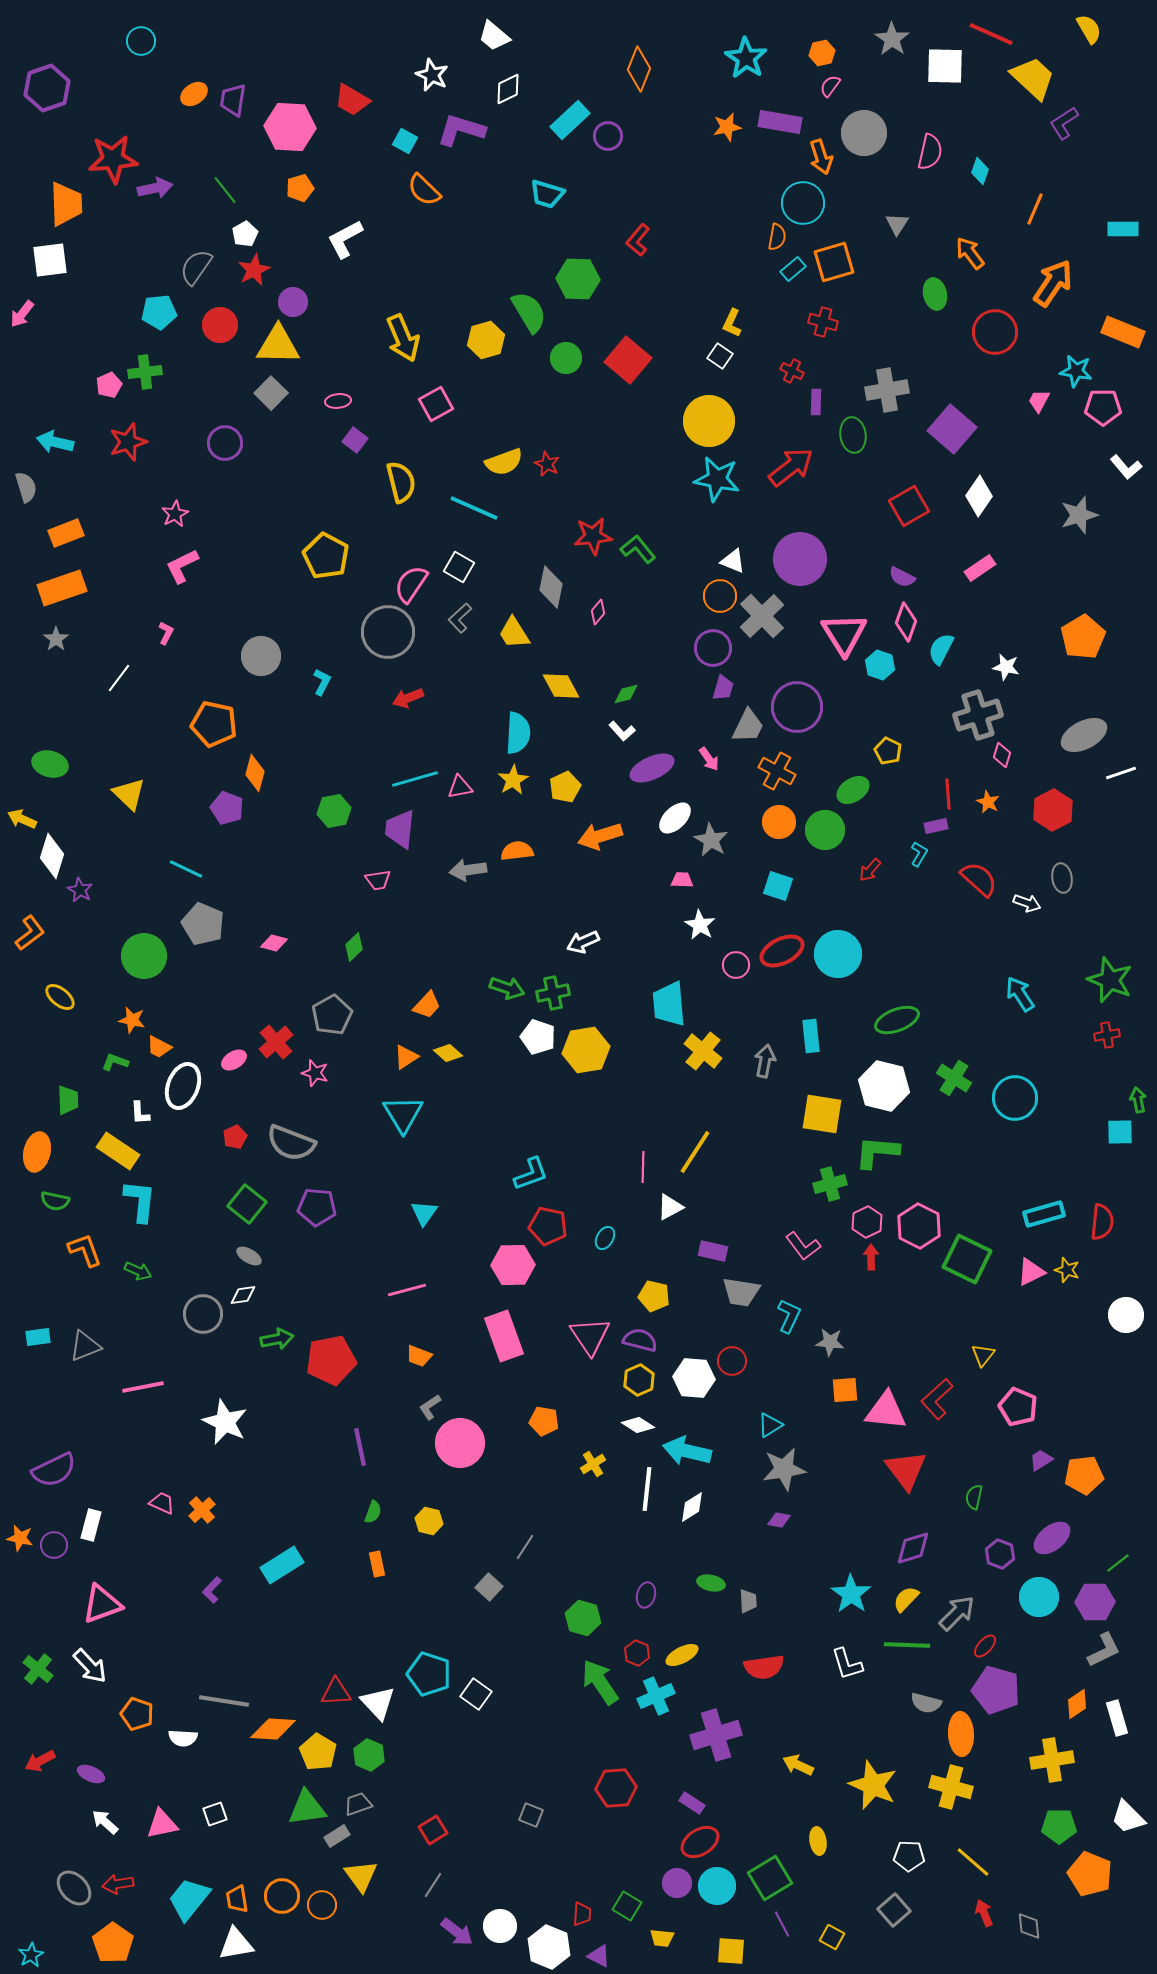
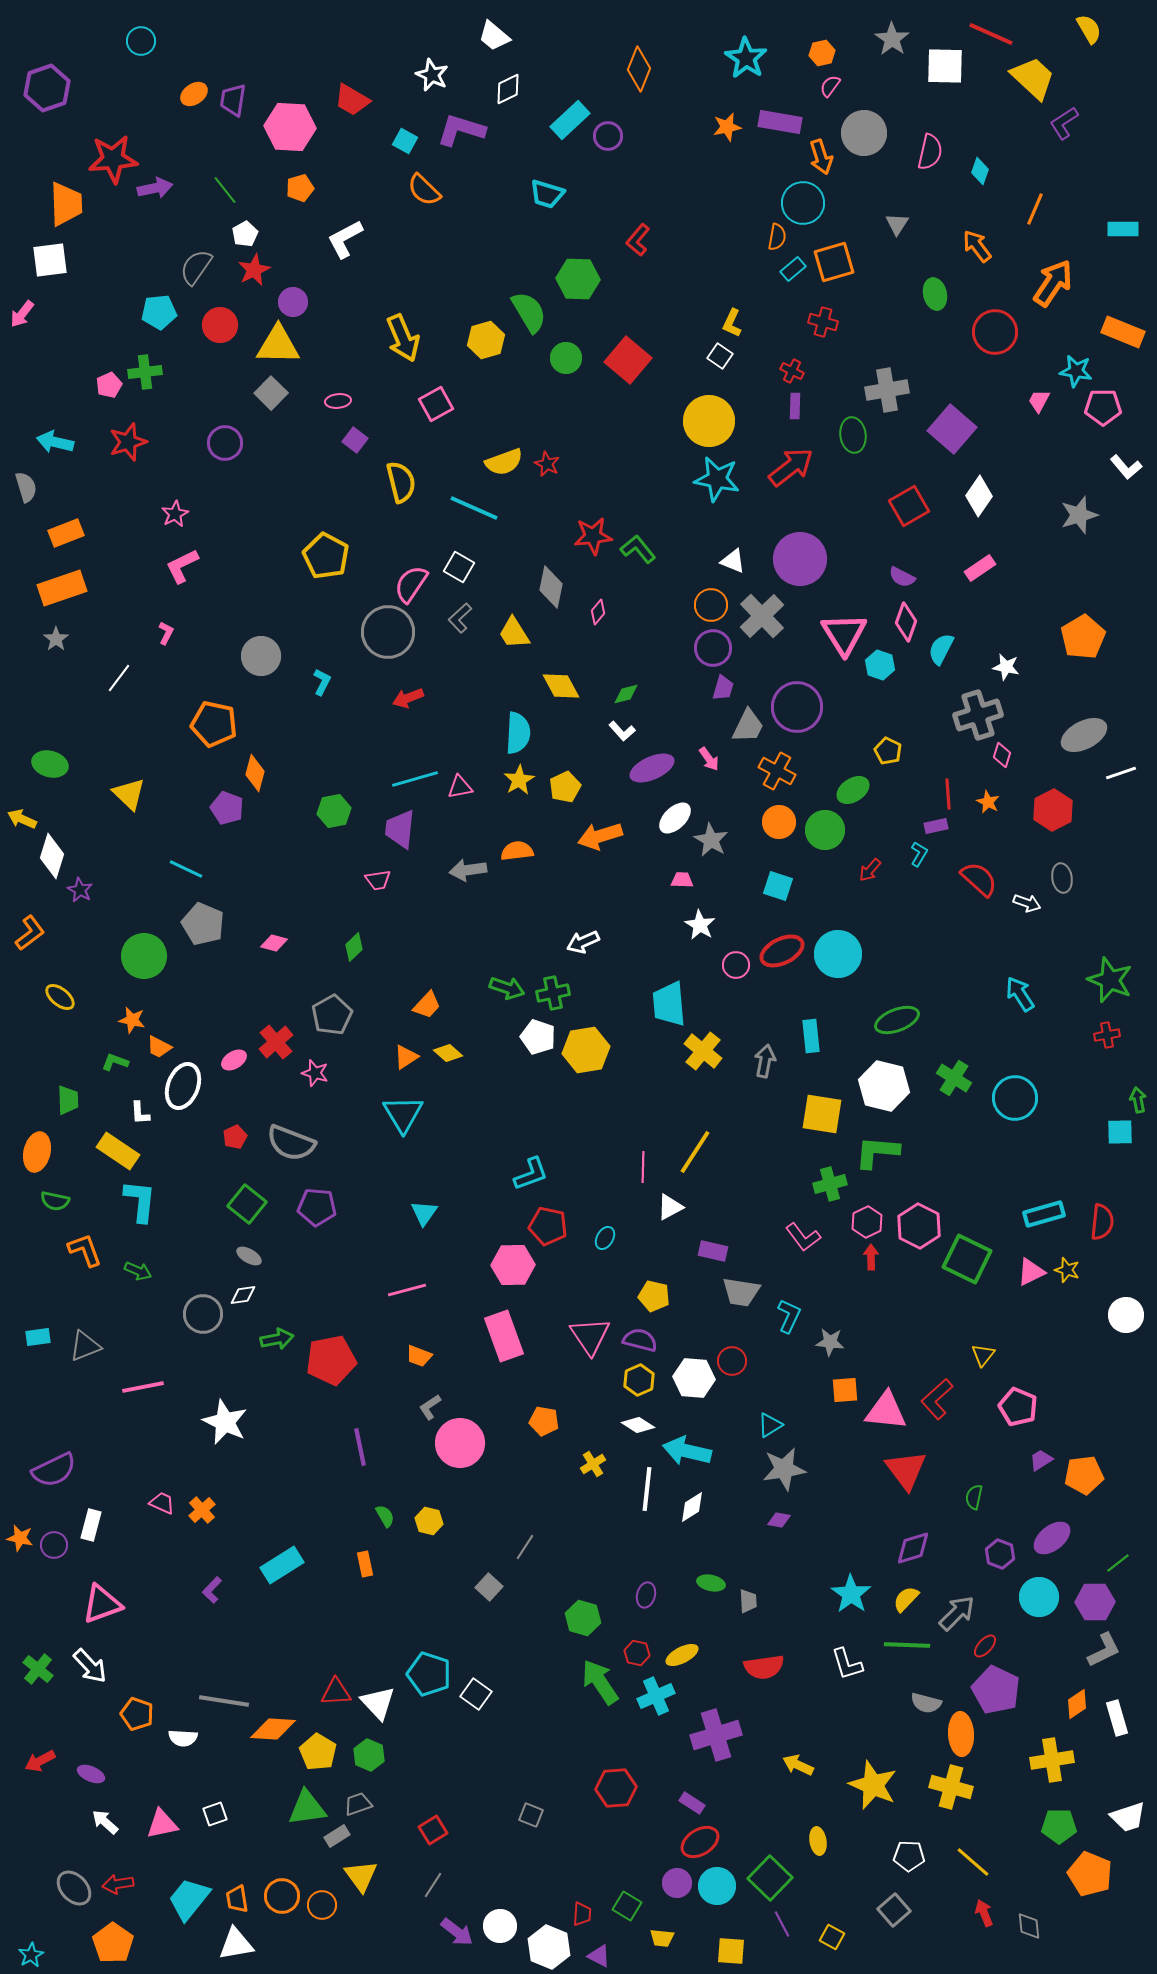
orange arrow at (970, 253): moved 7 px right, 7 px up
purple rectangle at (816, 402): moved 21 px left, 4 px down
orange circle at (720, 596): moved 9 px left, 9 px down
yellow star at (513, 780): moved 6 px right
pink L-shape at (803, 1246): moved 9 px up
green semicircle at (373, 1512): moved 12 px right, 4 px down; rotated 50 degrees counterclockwise
orange rectangle at (377, 1564): moved 12 px left
red hexagon at (637, 1653): rotated 10 degrees counterclockwise
purple pentagon at (996, 1690): rotated 9 degrees clockwise
white trapezoid at (1128, 1817): rotated 63 degrees counterclockwise
green square at (770, 1878): rotated 15 degrees counterclockwise
